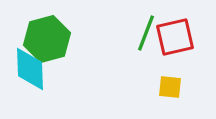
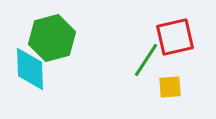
green line: moved 27 px down; rotated 12 degrees clockwise
green hexagon: moved 5 px right, 1 px up
yellow square: rotated 10 degrees counterclockwise
